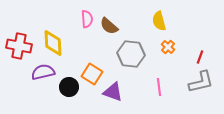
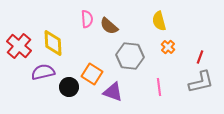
red cross: rotated 30 degrees clockwise
gray hexagon: moved 1 px left, 2 px down
